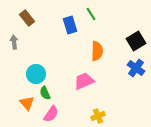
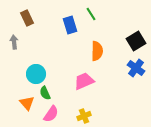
brown rectangle: rotated 14 degrees clockwise
yellow cross: moved 14 px left
